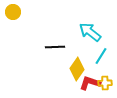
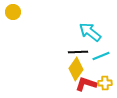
black line: moved 23 px right, 5 px down
cyan line: rotated 36 degrees clockwise
yellow diamond: moved 1 px left
red L-shape: moved 4 px left, 1 px down
